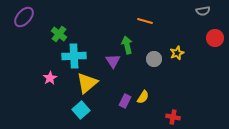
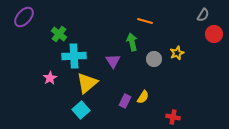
gray semicircle: moved 4 px down; rotated 48 degrees counterclockwise
red circle: moved 1 px left, 4 px up
green arrow: moved 5 px right, 3 px up
